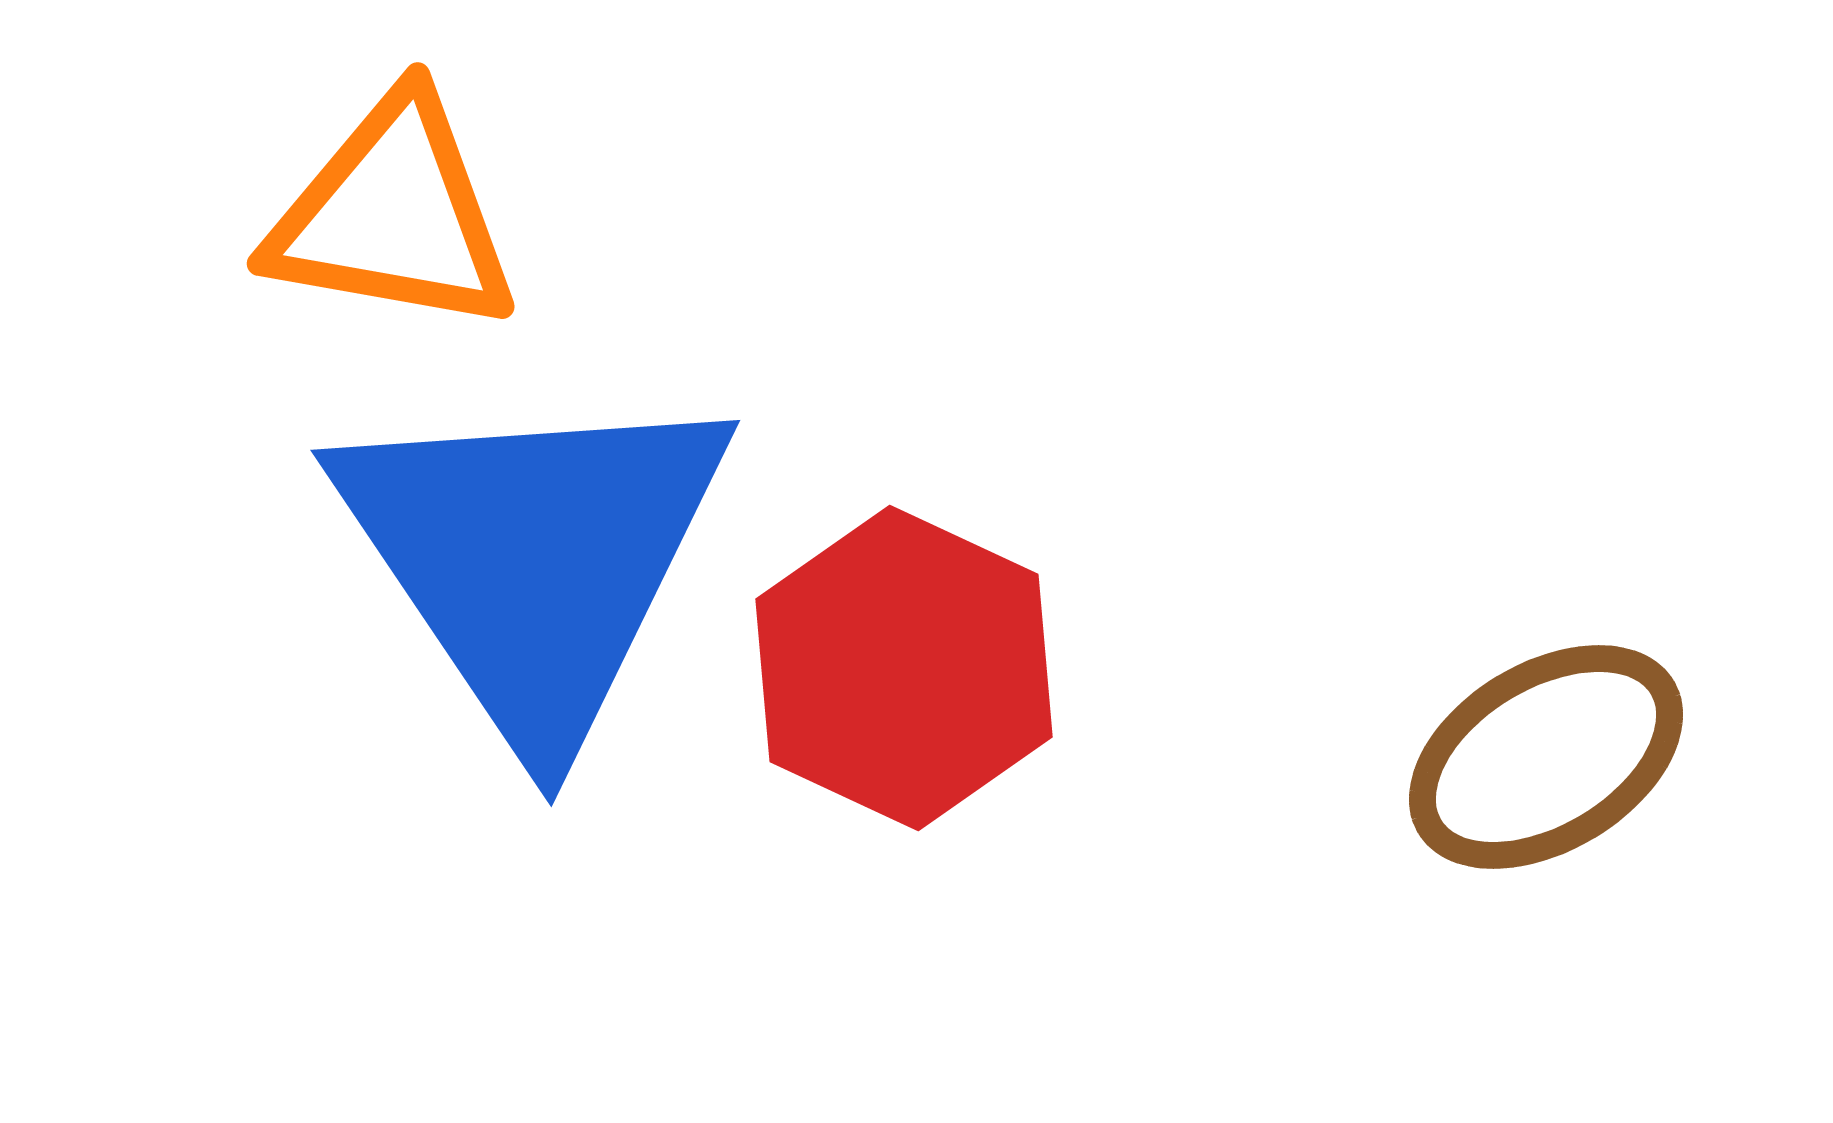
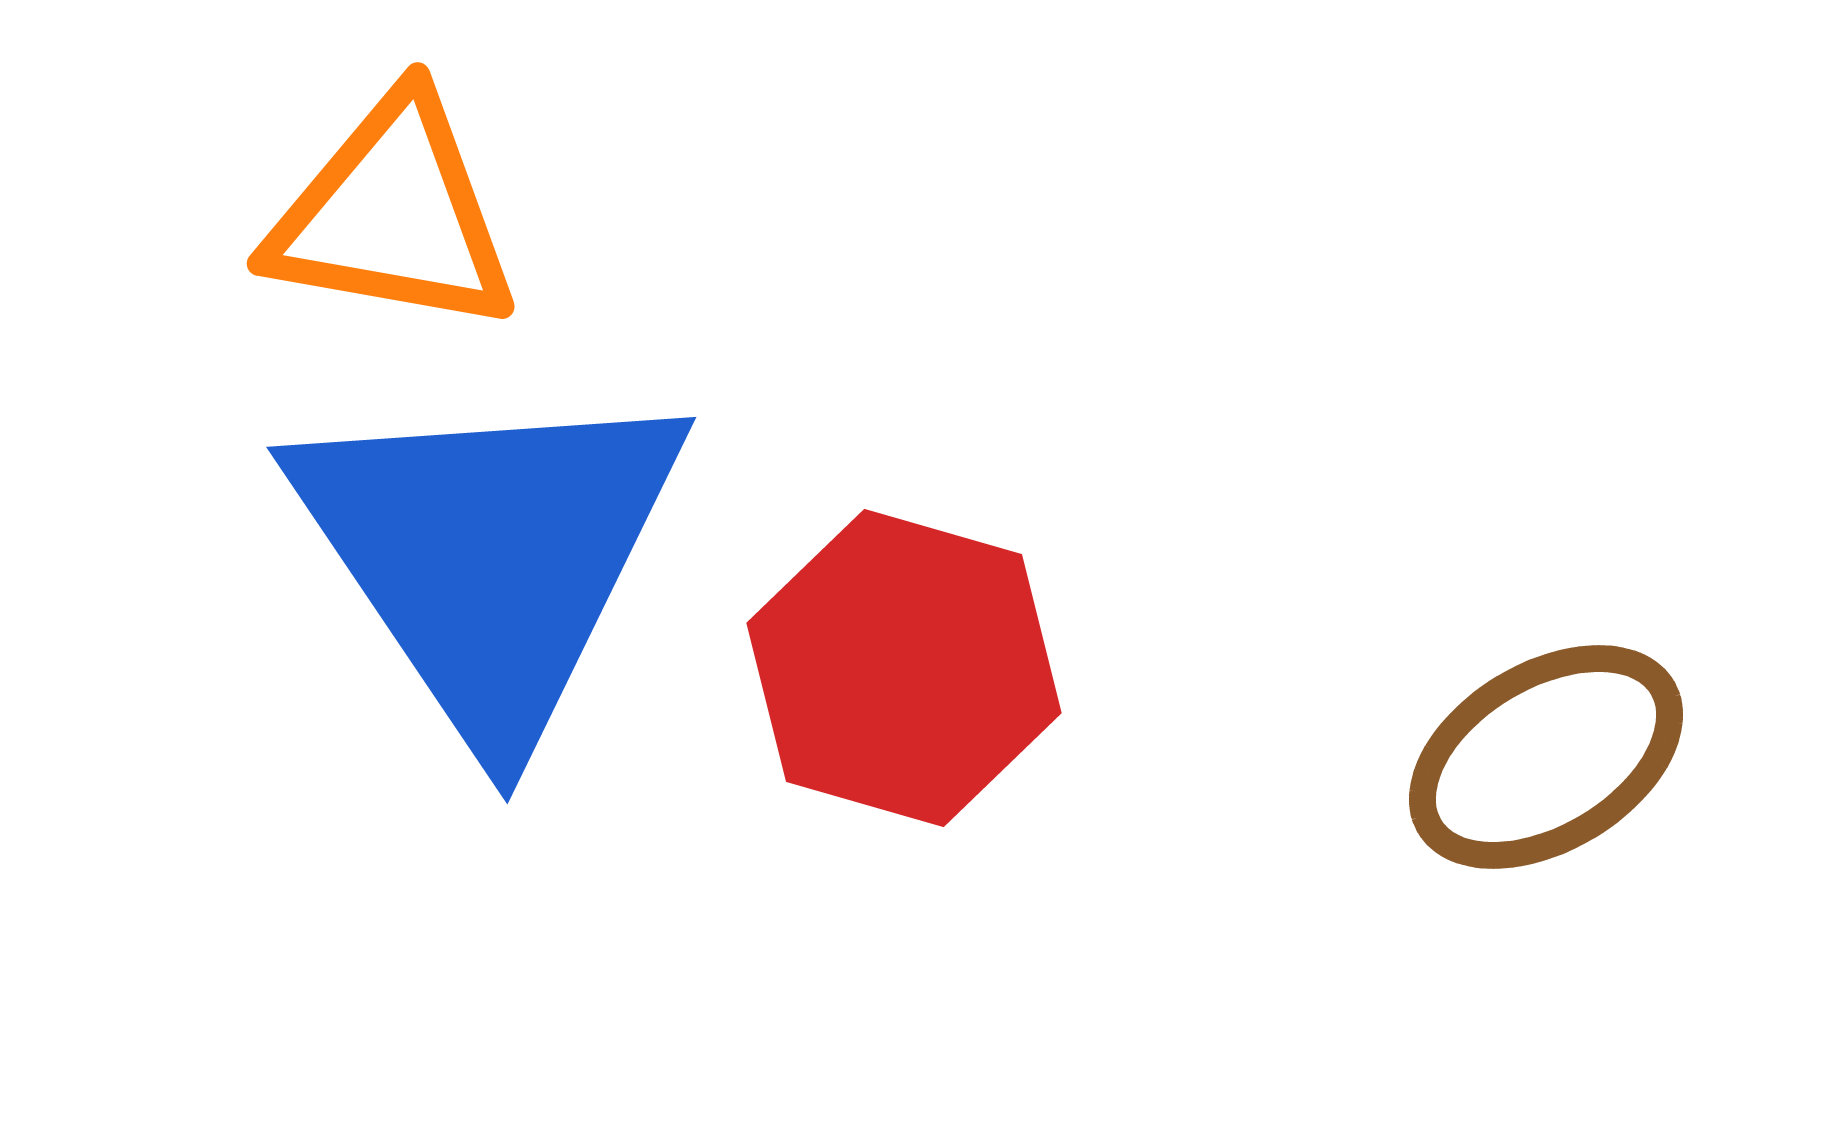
blue triangle: moved 44 px left, 3 px up
red hexagon: rotated 9 degrees counterclockwise
